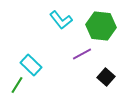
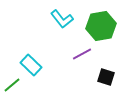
cyan L-shape: moved 1 px right, 1 px up
green hexagon: rotated 16 degrees counterclockwise
black square: rotated 24 degrees counterclockwise
green line: moved 5 px left; rotated 18 degrees clockwise
